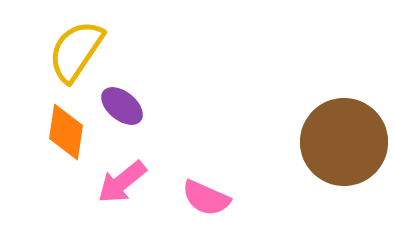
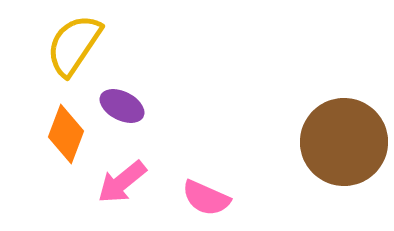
yellow semicircle: moved 2 px left, 6 px up
purple ellipse: rotated 12 degrees counterclockwise
orange diamond: moved 2 px down; rotated 12 degrees clockwise
